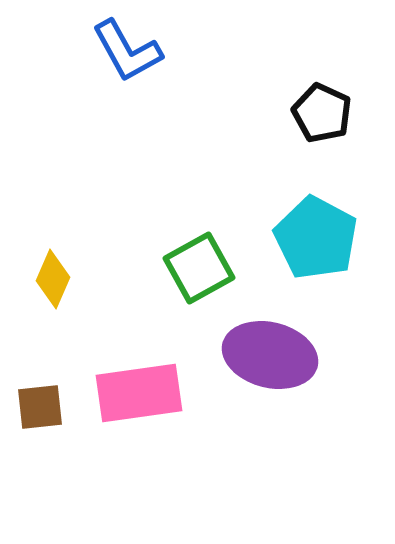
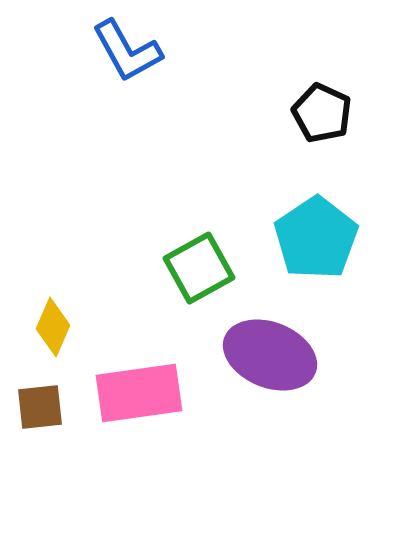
cyan pentagon: rotated 10 degrees clockwise
yellow diamond: moved 48 px down
purple ellipse: rotated 8 degrees clockwise
